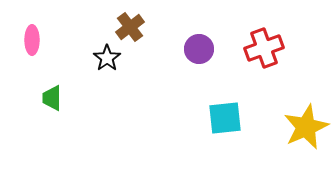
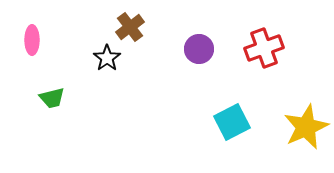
green trapezoid: rotated 104 degrees counterclockwise
cyan square: moved 7 px right, 4 px down; rotated 21 degrees counterclockwise
